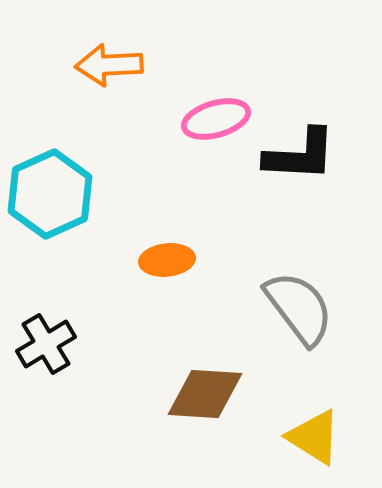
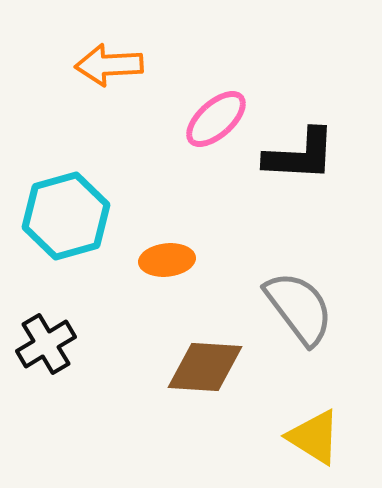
pink ellipse: rotated 26 degrees counterclockwise
cyan hexagon: moved 16 px right, 22 px down; rotated 8 degrees clockwise
brown diamond: moved 27 px up
